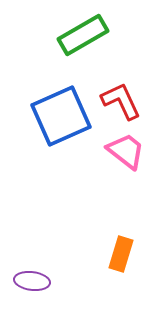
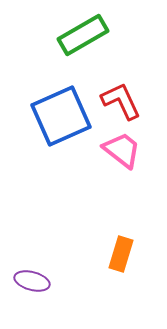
pink trapezoid: moved 4 px left, 1 px up
purple ellipse: rotated 8 degrees clockwise
